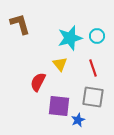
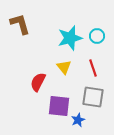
yellow triangle: moved 4 px right, 3 px down
